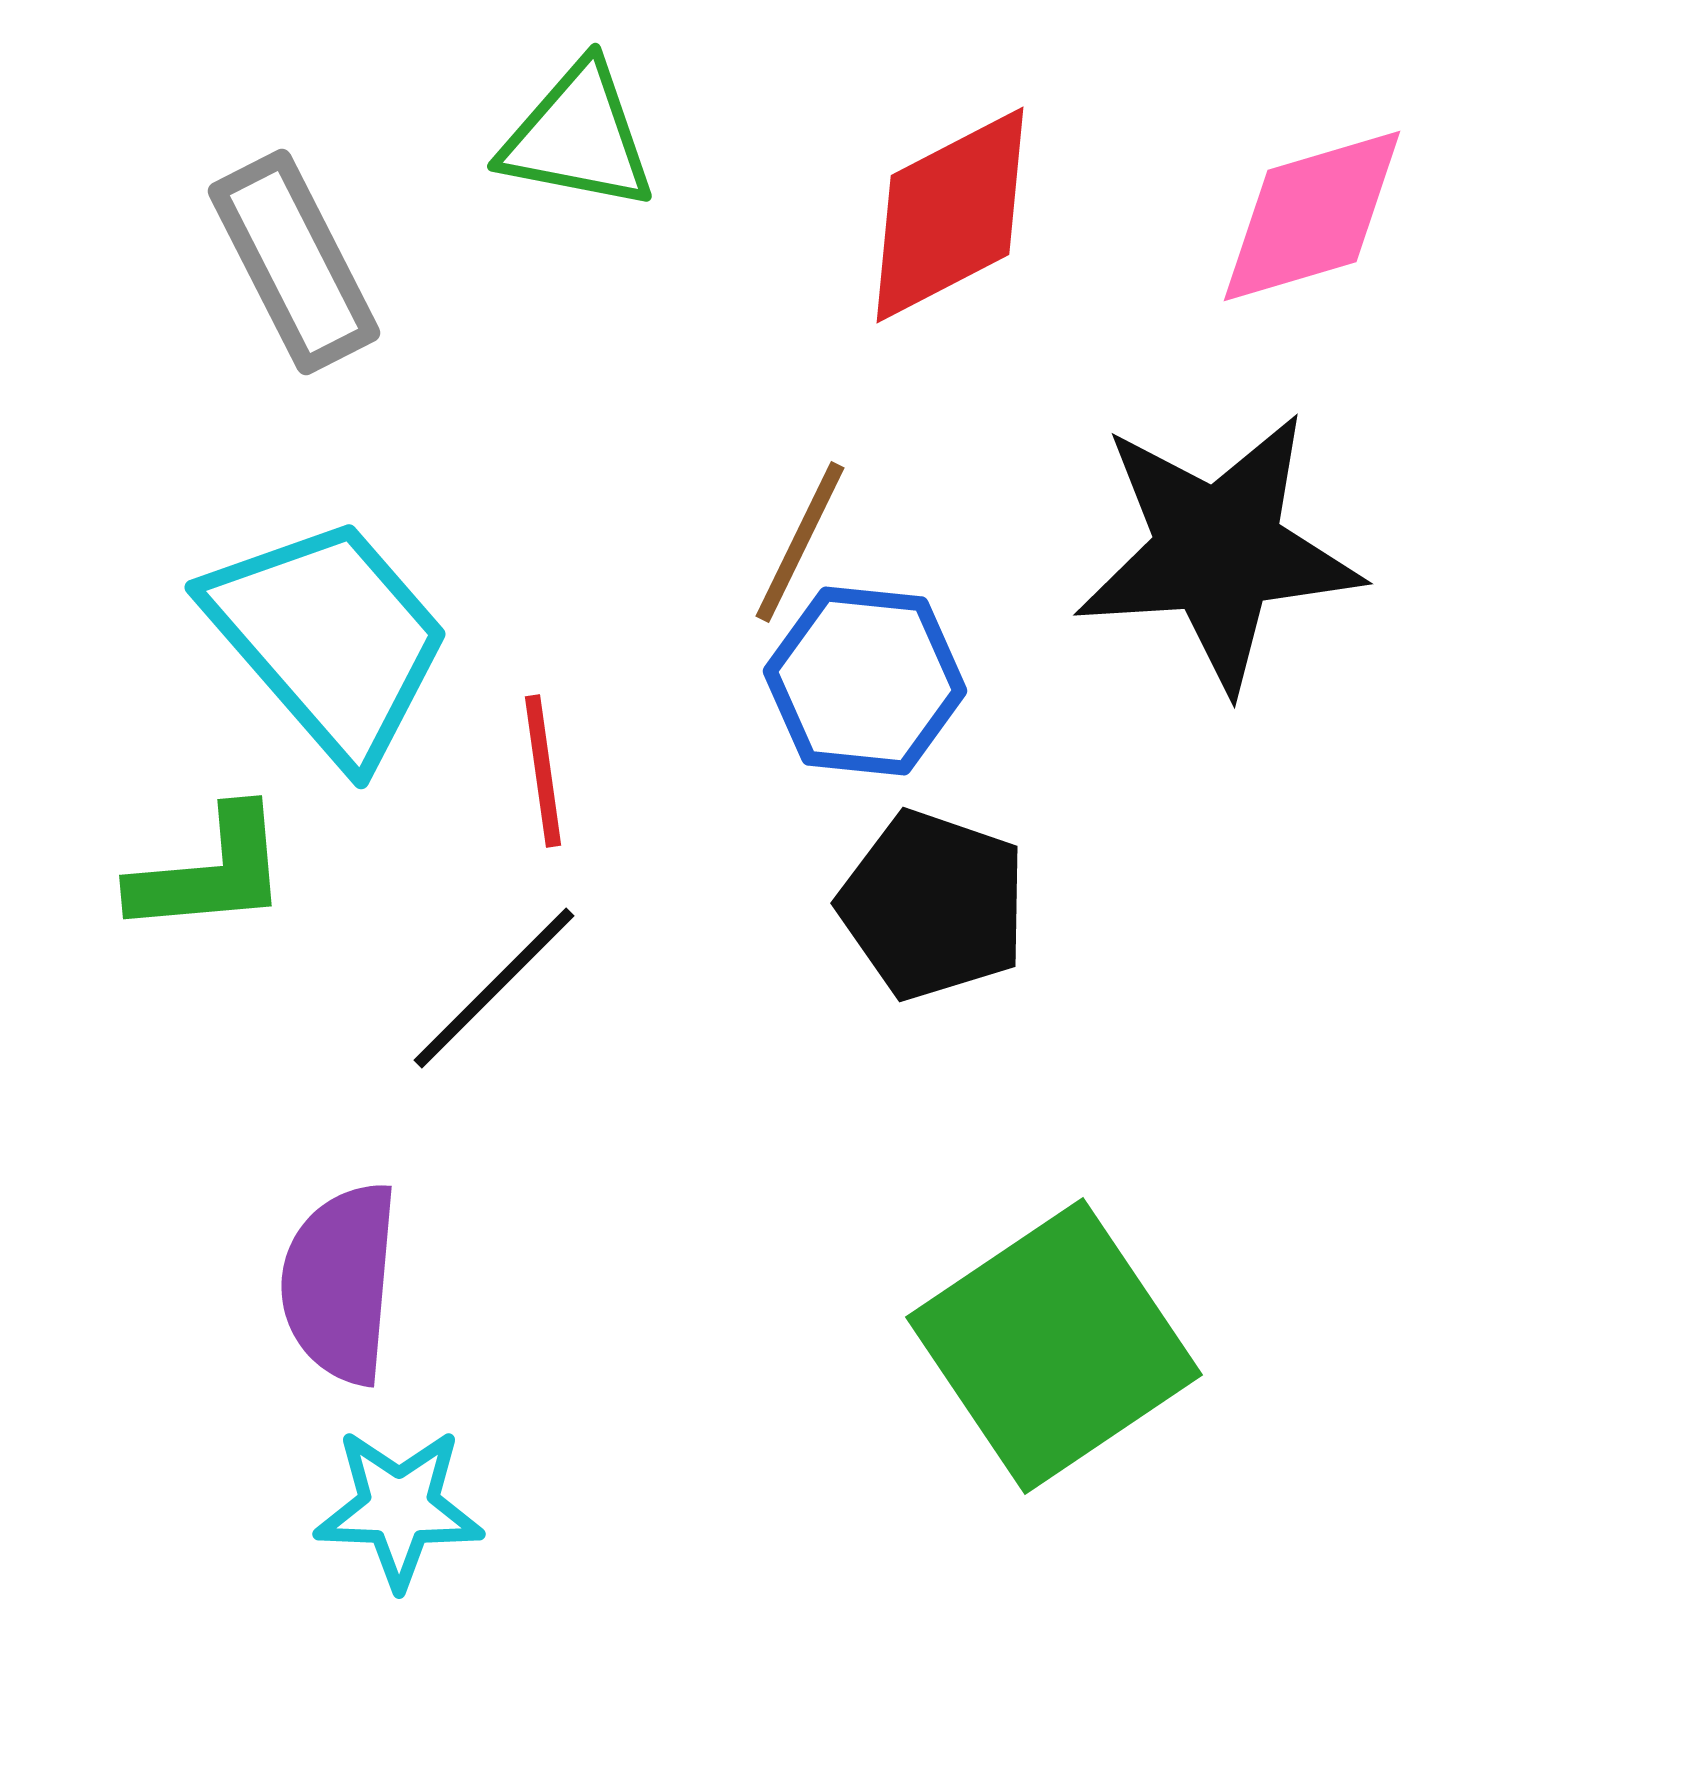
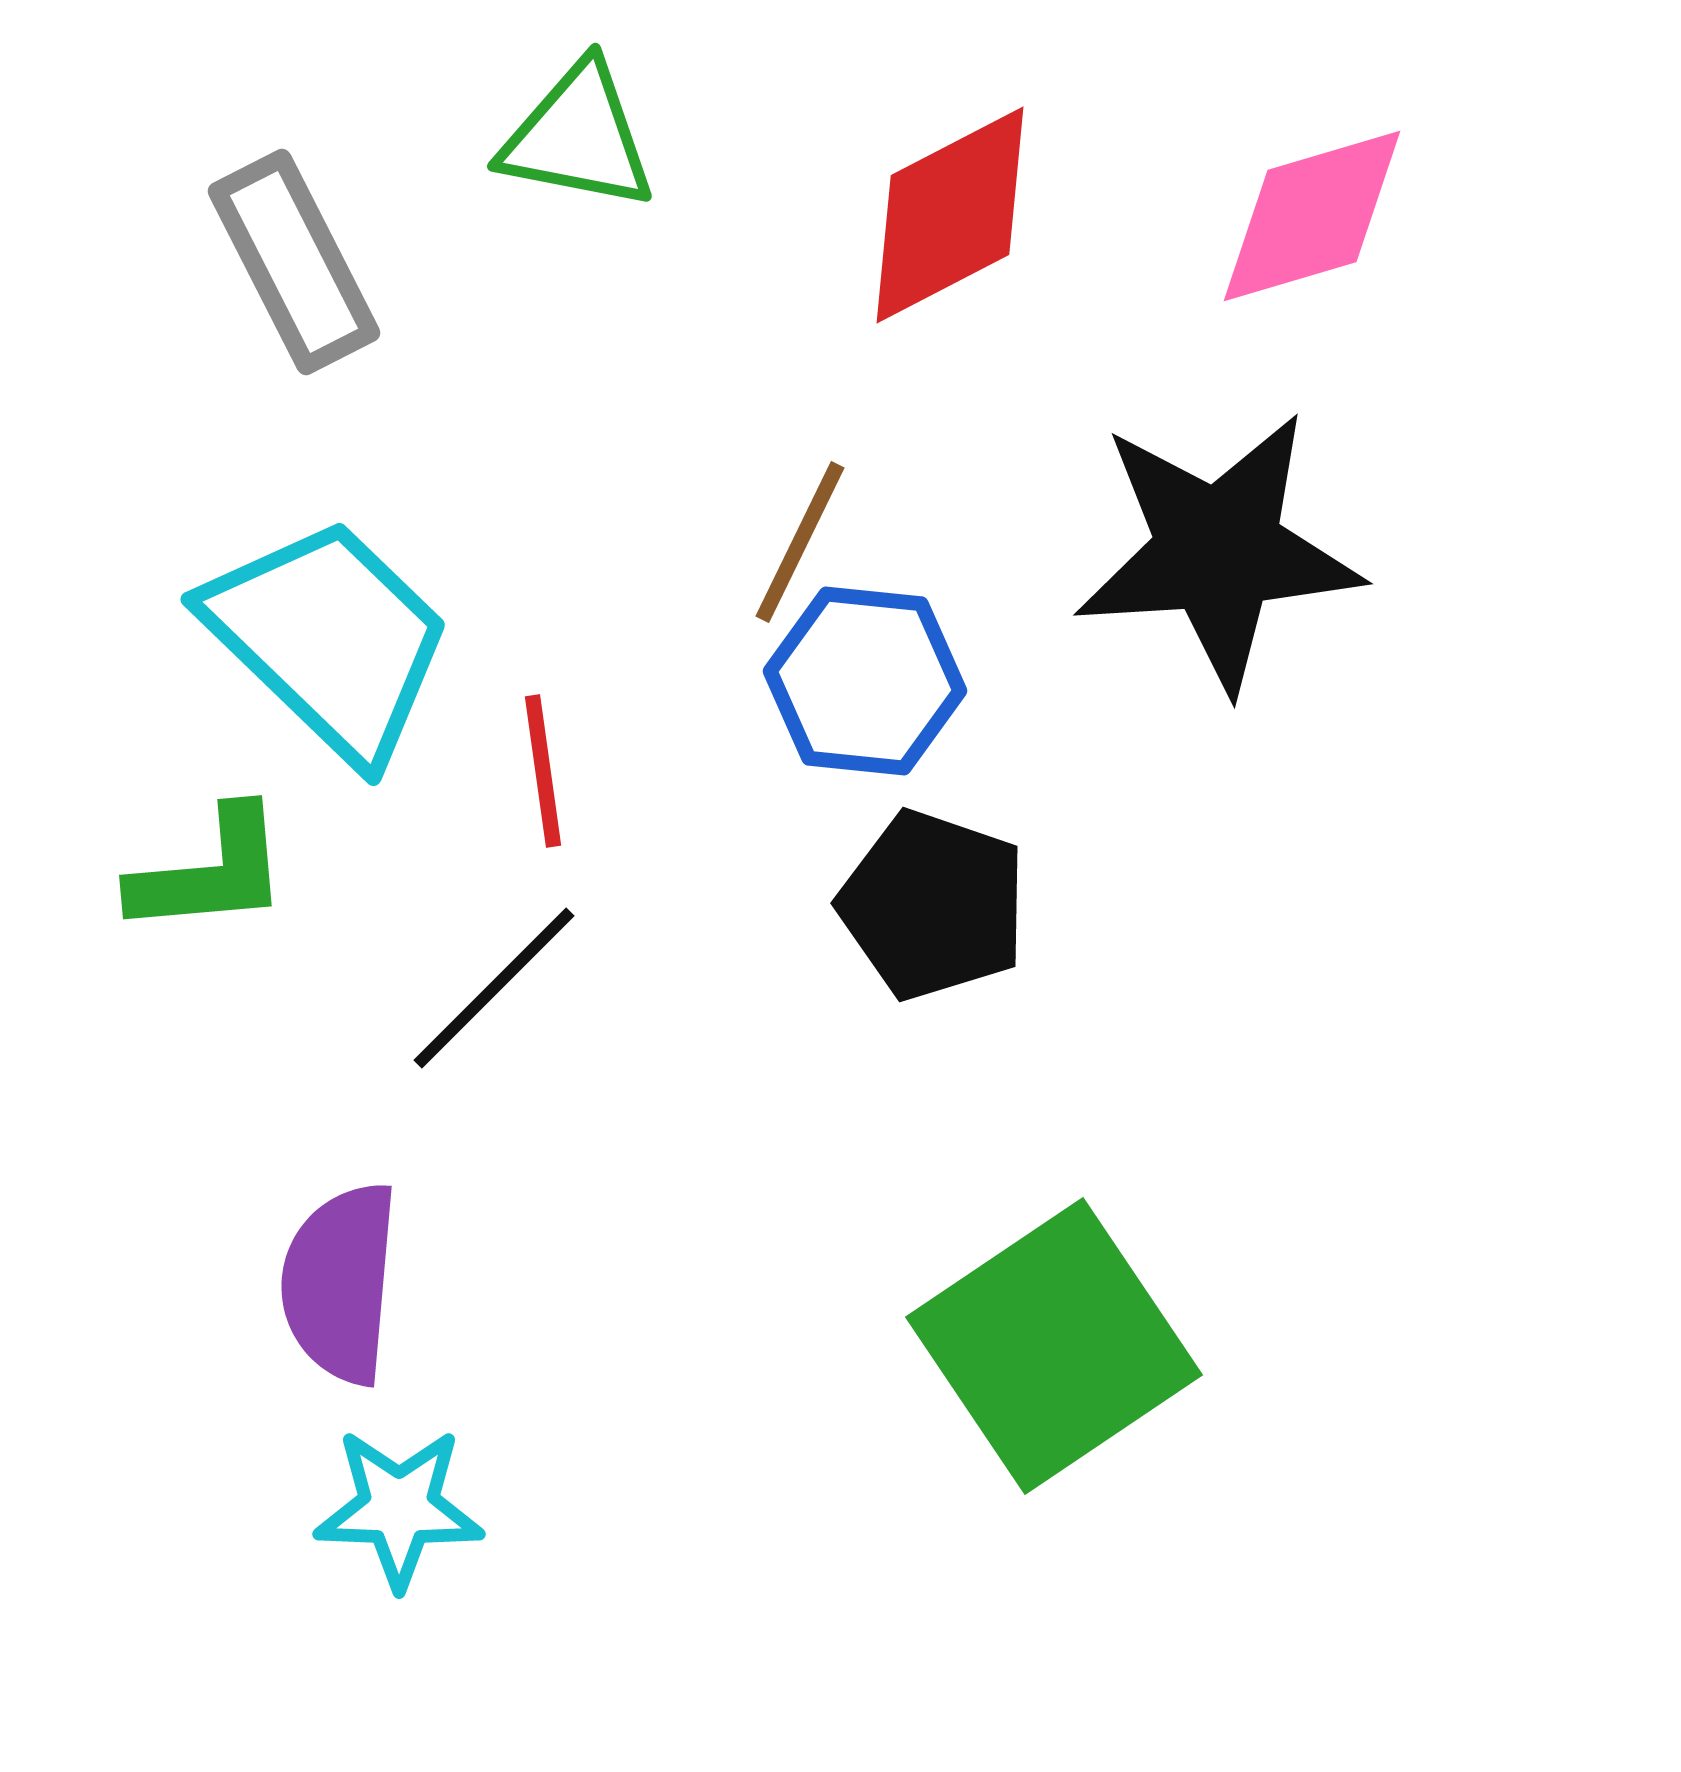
cyan trapezoid: rotated 5 degrees counterclockwise
